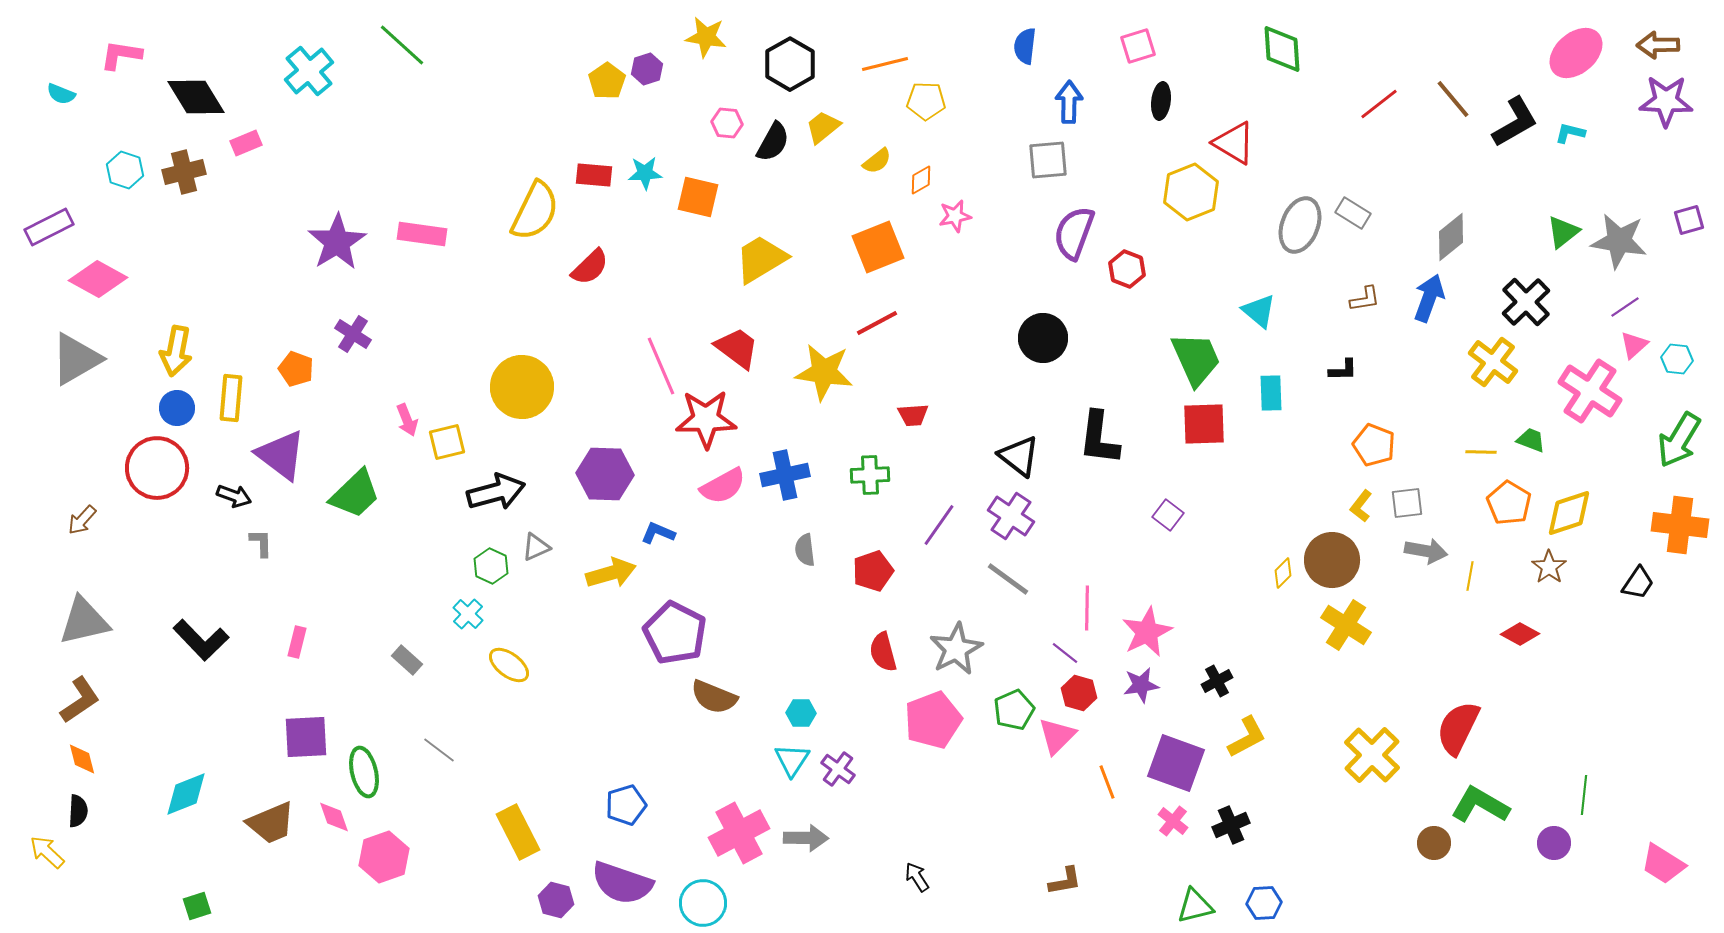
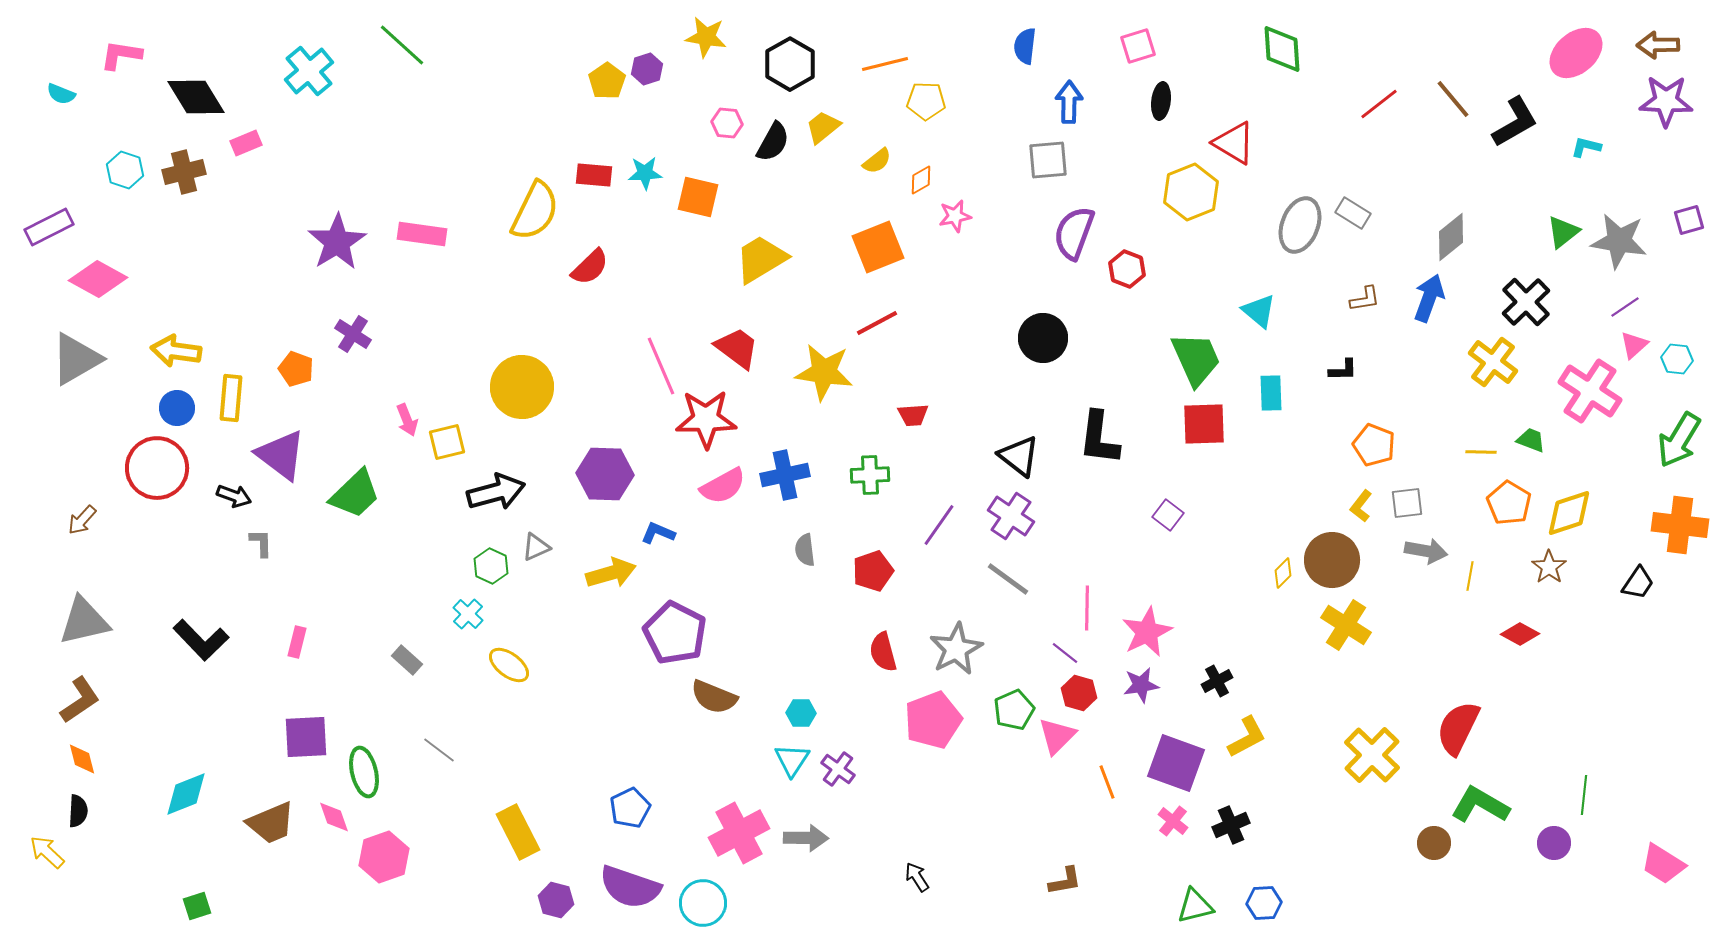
cyan L-shape at (1570, 133): moved 16 px right, 14 px down
yellow arrow at (176, 351): rotated 87 degrees clockwise
blue pentagon at (626, 805): moved 4 px right, 3 px down; rotated 9 degrees counterclockwise
purple semicircle at (622, 883): moved 8 px right, 4 px down
